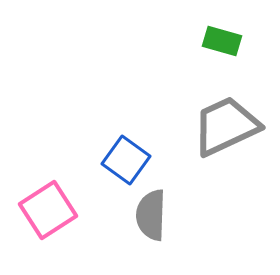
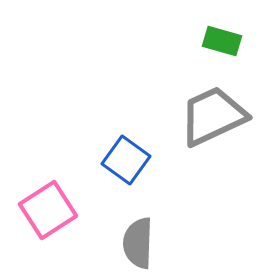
gray trapezoid: moved 13 px left, 10 px up
gray semicircle: moved 13 px left, 28 px down
